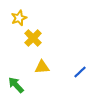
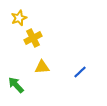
yellow cross: rotated 18 degrees clockwise
